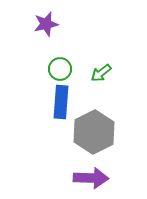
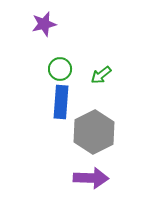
purple star: moved 2 px left
green arrow: moved 2 px down
